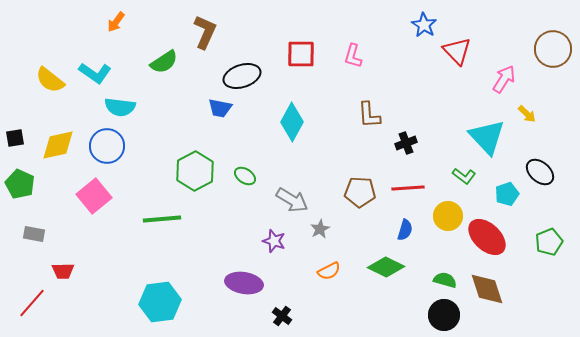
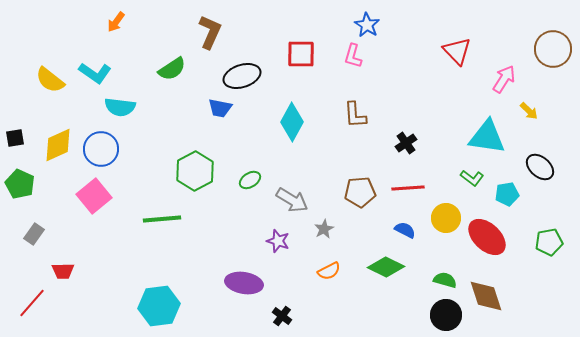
blue star at (424, 25): moved 57 px left
brown L-shape at (205, 32): moved 5 px right
green semicircle at (164, 62): moved 8 px right, 7 px down
yellow arrow at (527, 114): moved 2 px right, 3 px up
brown L-shape at (369, 115): moved 14 px left
cyan triangle at (487, 137): rotated 39 degrees counterclockwise
black cross at (406, 143): rotated 15 degrees counterclockwise
yellow diamond at (58, 145): rotated 12 degrees counterclockwise
blue circle at (107, 146): moved 6 px left, 3 px down
black ellipse at (540, 172): moved 5 px up
green ellipse at (245, 176): moved 5 px right, 4 px down; rotated 65 degrees counterclockwise
green L-shape at (464, 176): moved 8 px right, 2 px down
brown pentagon at (360, 192): rotated 8 degrees counterclockwise
cyan pentagon at (507, 194): rotated 10 degrees clockwise
yellow circle at (448, 216): moved 2 px left, 2 px down
gray star at (320, 229): moved 4 px right
blue semicircle at (405, 230): rotated 80 degrees counterclockwise
gray rectangle at (34, 234): rotated 65 degrees counterclockwise
purple star at (274, 241): moved 4 px right
green pentagon at (549, 242): rotated 12 degrees clockwise
brown diamond at (487, 289): moved 1 px left, 7 px down
cyan hexagon at (160, 302): moved 1 px left, 4 px down
black circle at (444, 315): moved 2 px right
